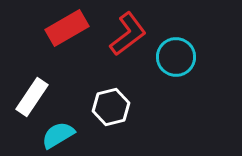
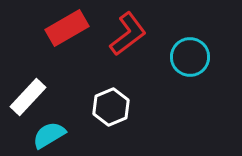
cyan circle: moved 14 px right
white rectangle: moved 4 px left; rotated 9 degrees clockwise
white hexagon: rotated 9 degrees counterclockwise
cyan semicircle: moved 9 px left
